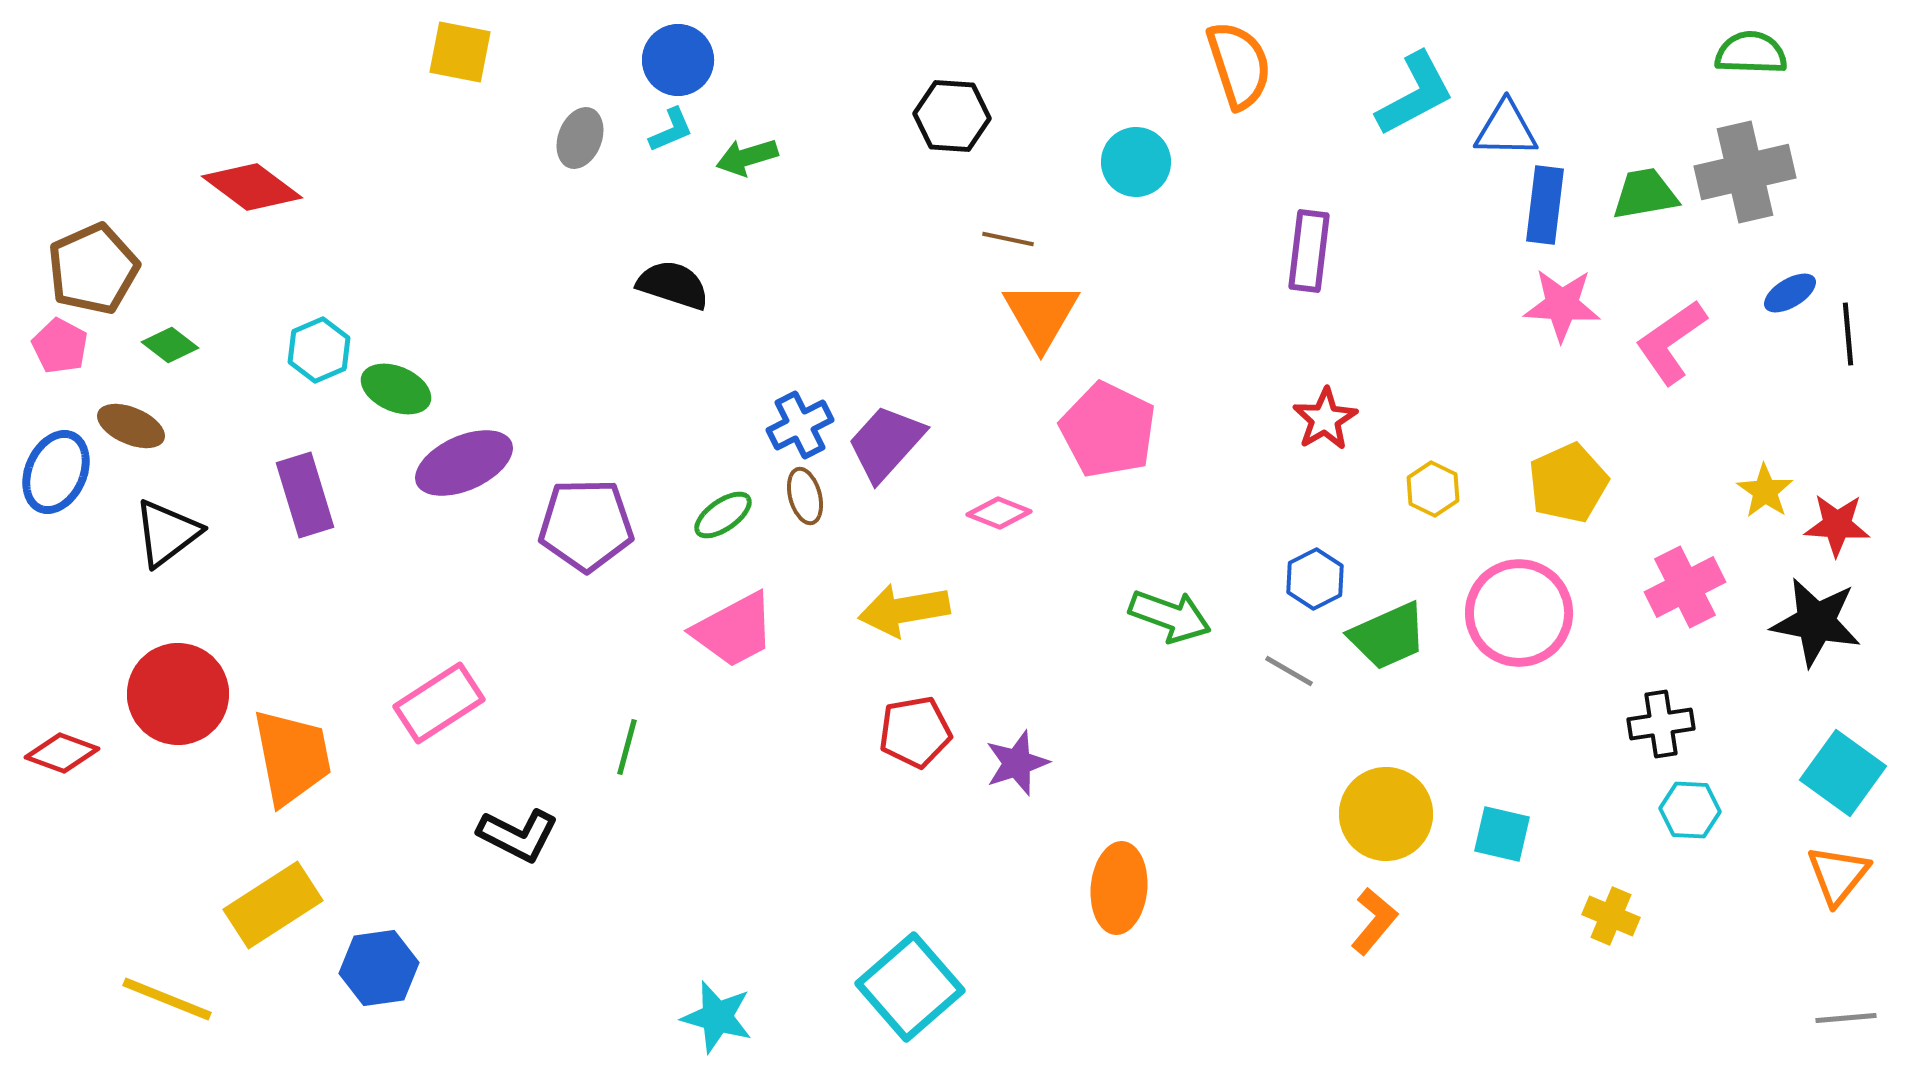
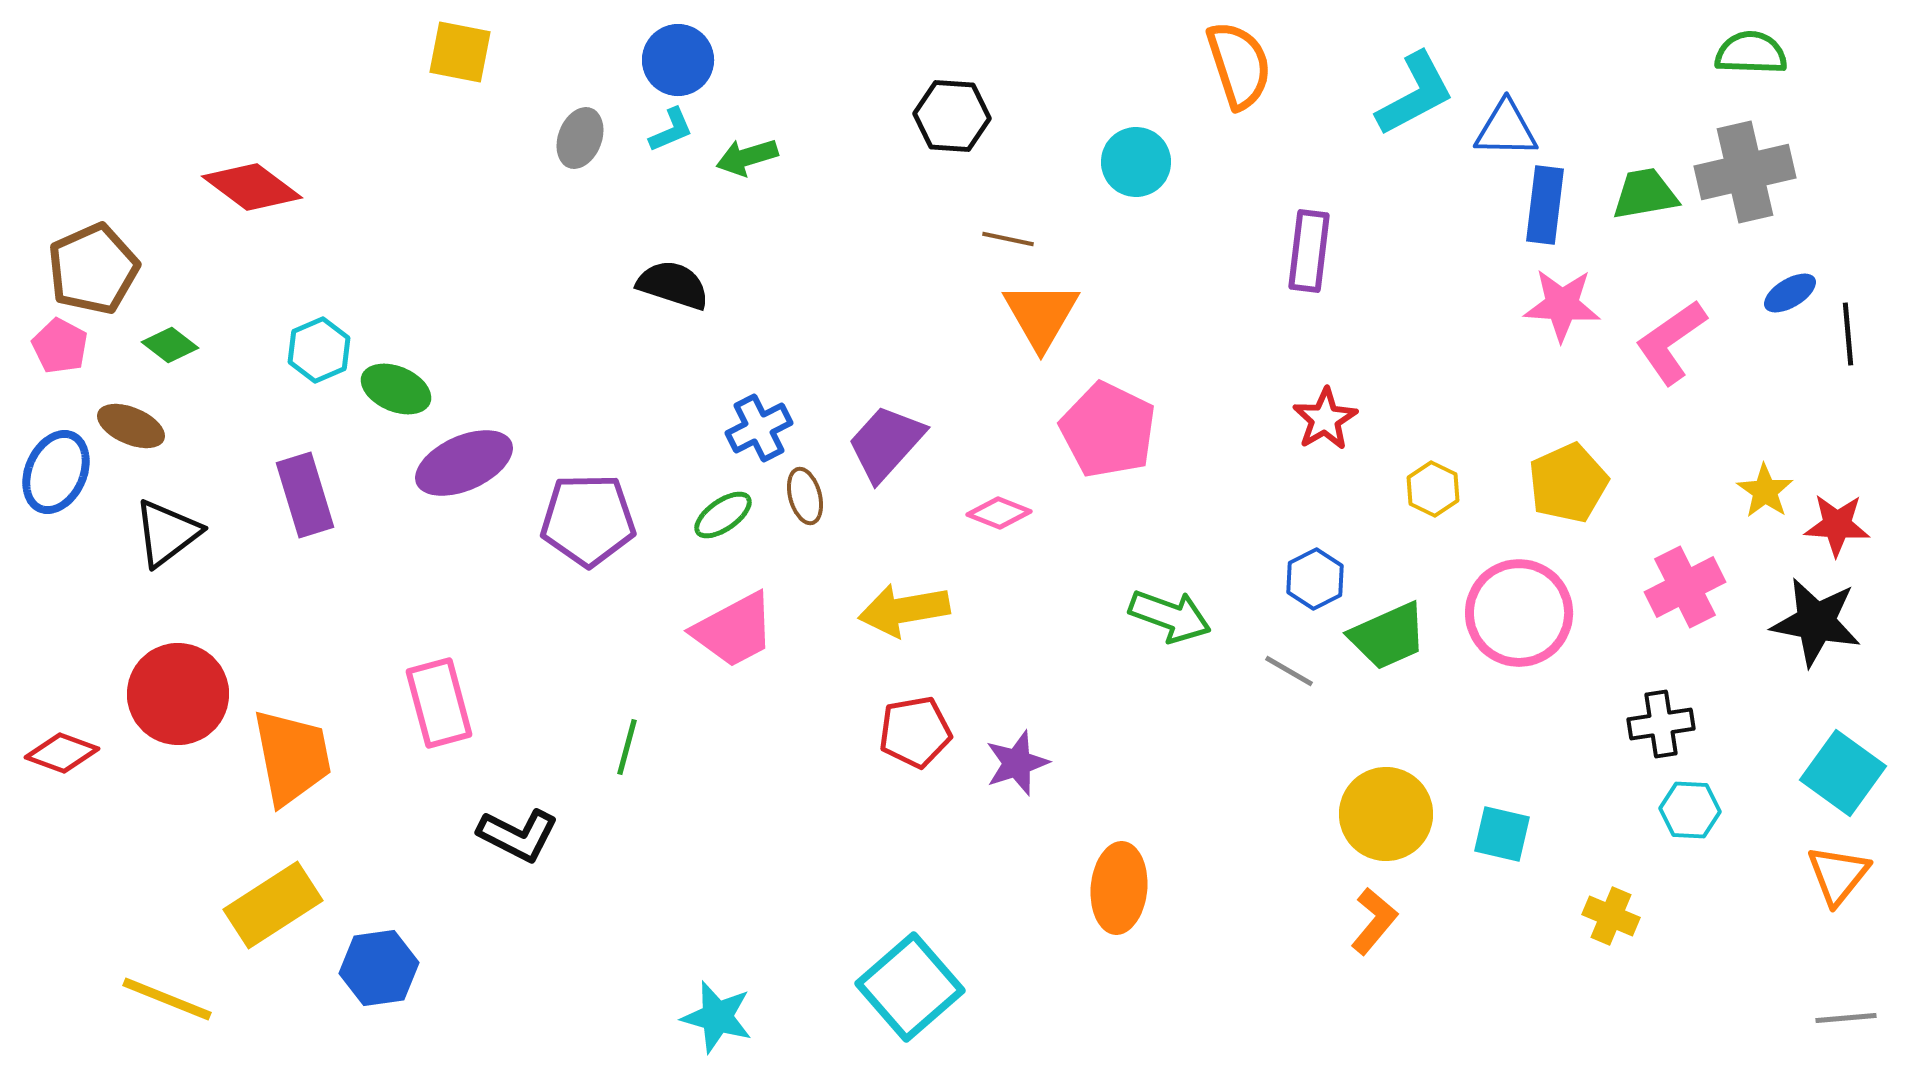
blue cross at (800, 425): moved 41 px left, 3 px down
purple pentagon at (586, 525): moved 2 px right, 5 px up
pink rectangle at (439, 703): rotated 72 degrees counterclockwise
